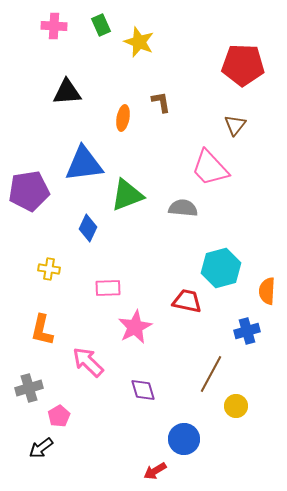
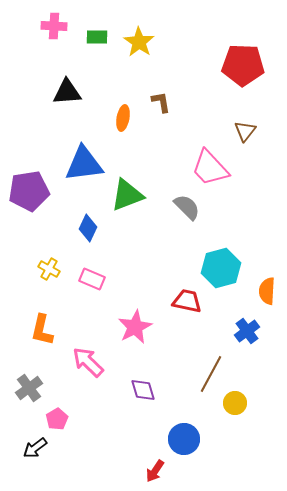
green rectangle: moved 4 px left, 12 px down; rotated 65 degrees counterclockwise
yellow star: rotated 12 degrees clockwise
brown triangle: moved 10 px right, 6 px down
gray semicircle: moved 4 px right, 1 px up; rotated 40 degrees clockwise
yellow cross: rotated 20 degrees clockwise
pink rectangle: moved 16 px left, 9 px up; rotated 25 degrees clockwise
blue cross: rotated 20 degrees counterclockwise
gray cross: rotated 20 degrees counterclockwise
yellow circle: moved 1 px left, 3 px up
pink pentagon: moved 2 px left, 3 px down
black arrow: moved 6 px left
red arrow: rotated 25 degrees counterclockwise
